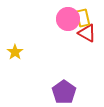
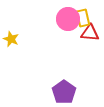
red triangle: moved 3 px right; rotated 24 degrees counterclockwise
yellow star: moved 4 px left, 13 px up; rotated 14 degrees counterclockwise
